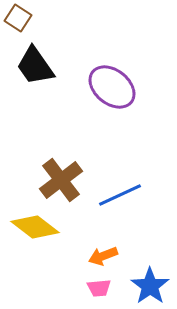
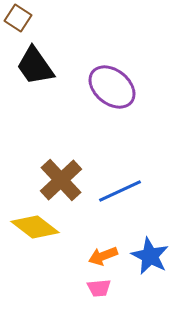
brown cross: rotated 6 degrees counterclockwise
blue line: moved 4 px up
blue star: moved 30 px up; rotated 9 degrees counterclockwise
